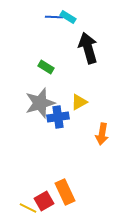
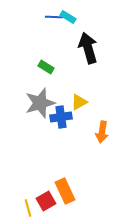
blue cross: moved 3 px right
orange arrow: moved 2 px up
orange rectangle: moved 1 px up
red square: moved 2 px right
yellow line: rotated 48 degrees clockwise
